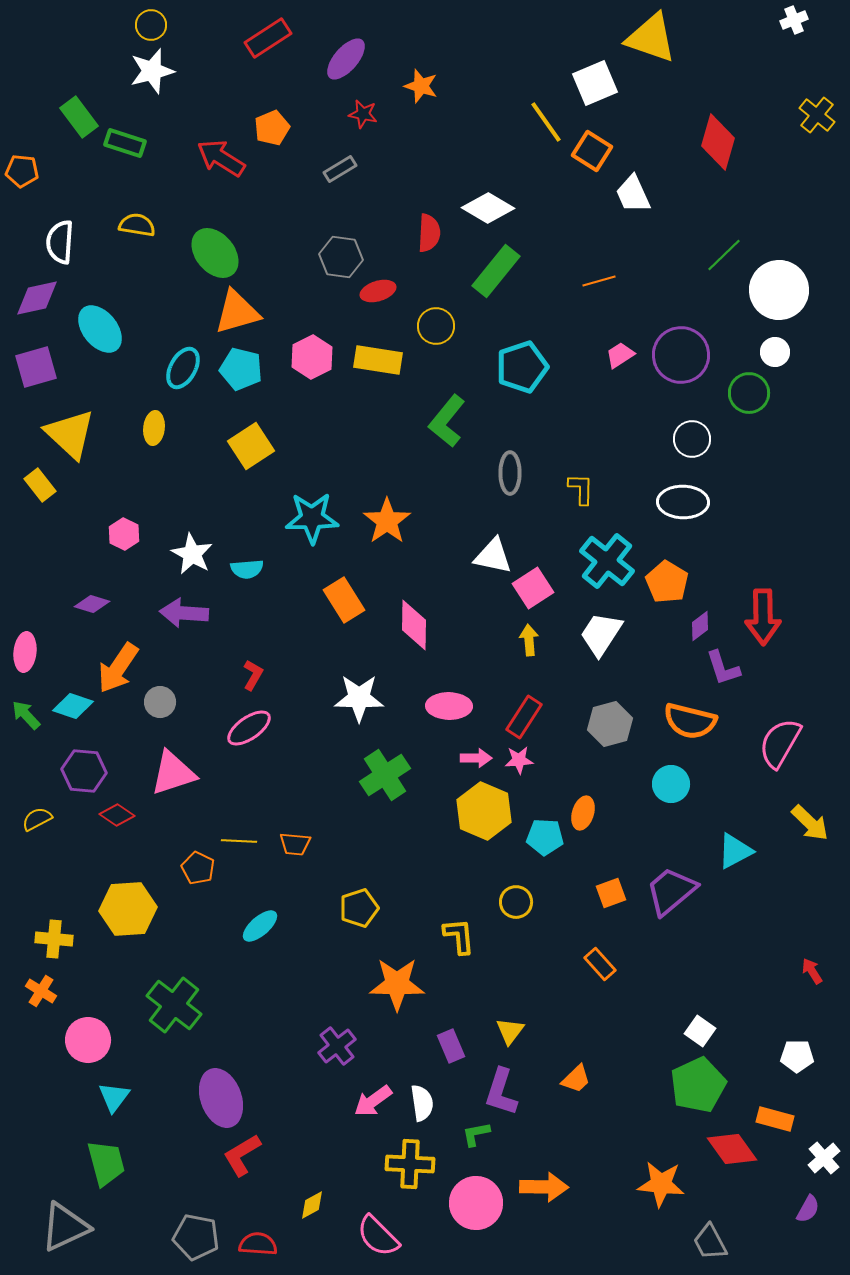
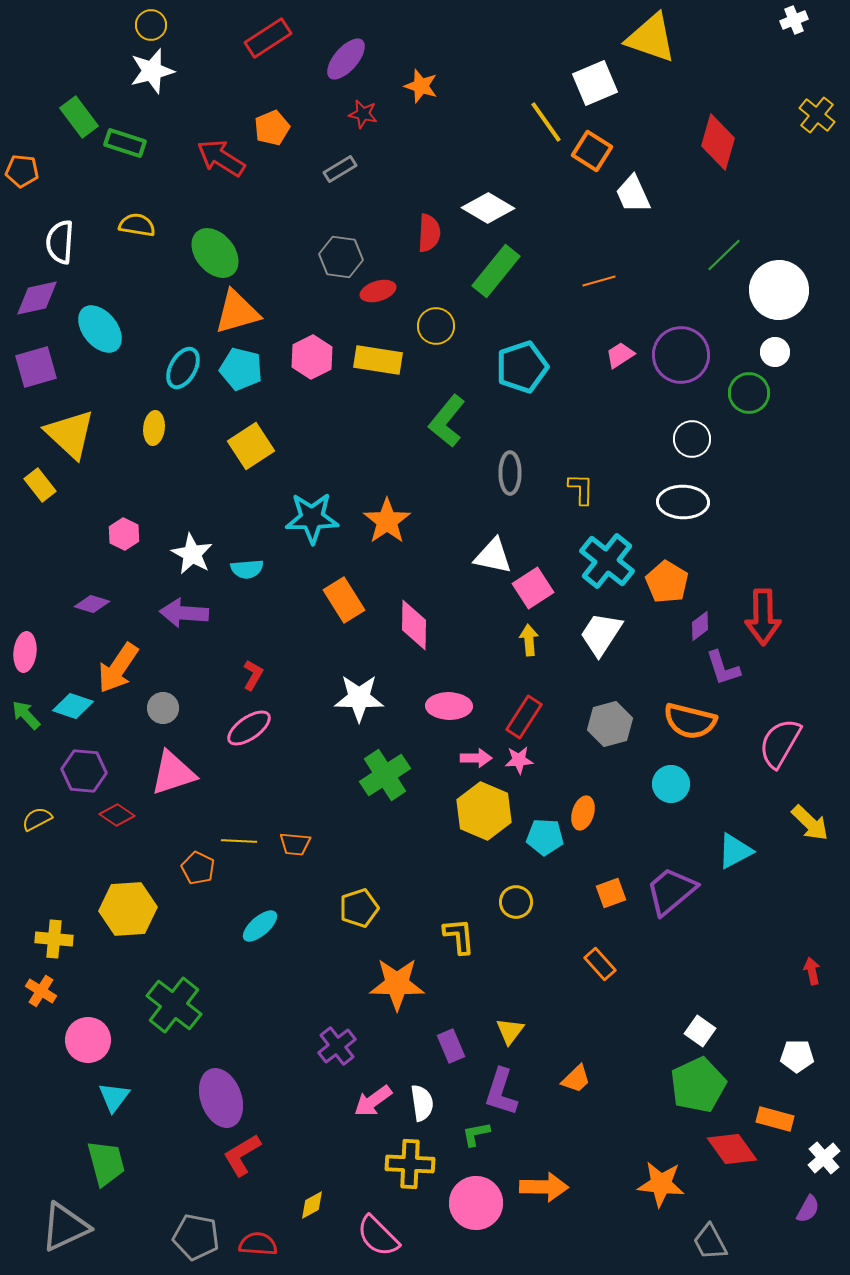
gray circle at (160, 702): moved 3 px right, 6 px down
red arrow at (812, 971): rotated 20 degrees clockwise
